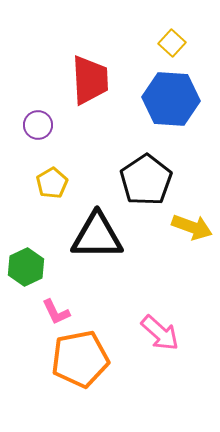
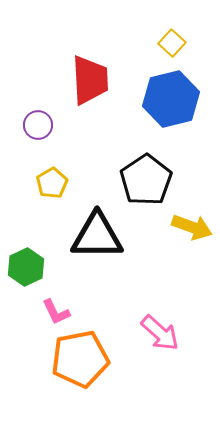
blue hexagon: rotated 18 degrees counterclockwise
